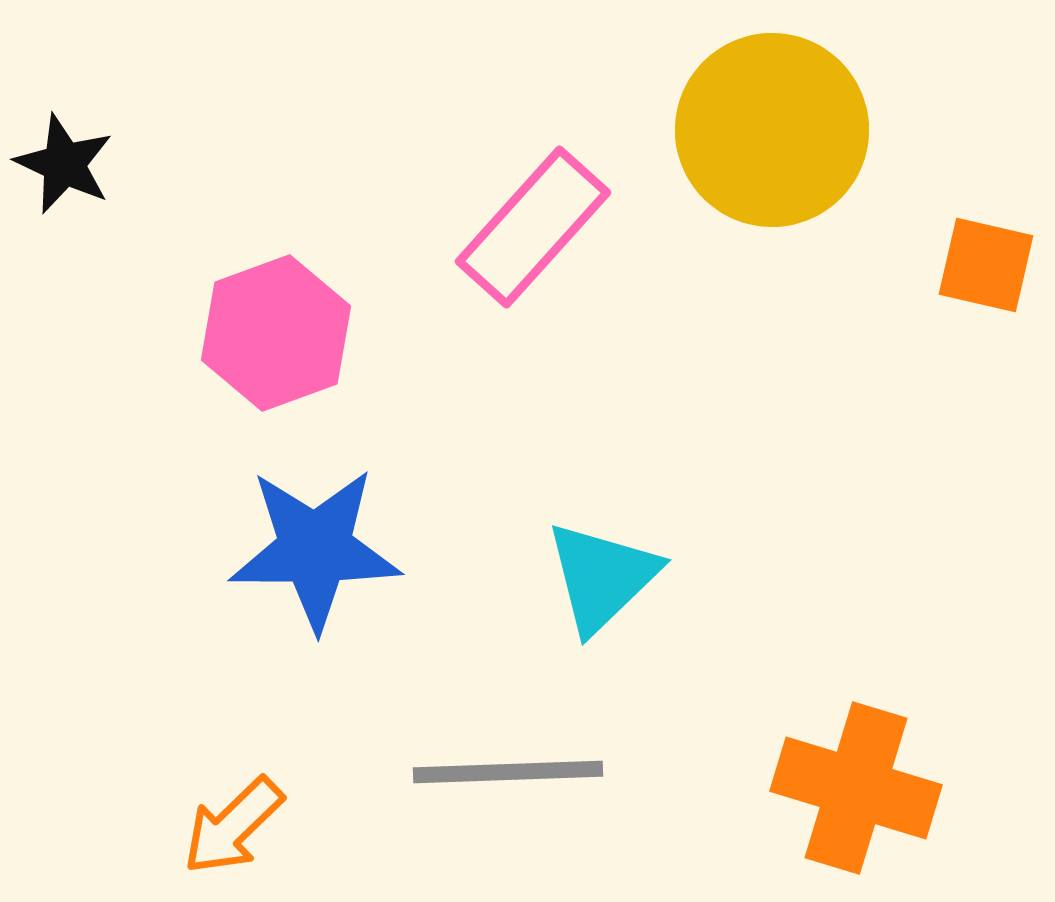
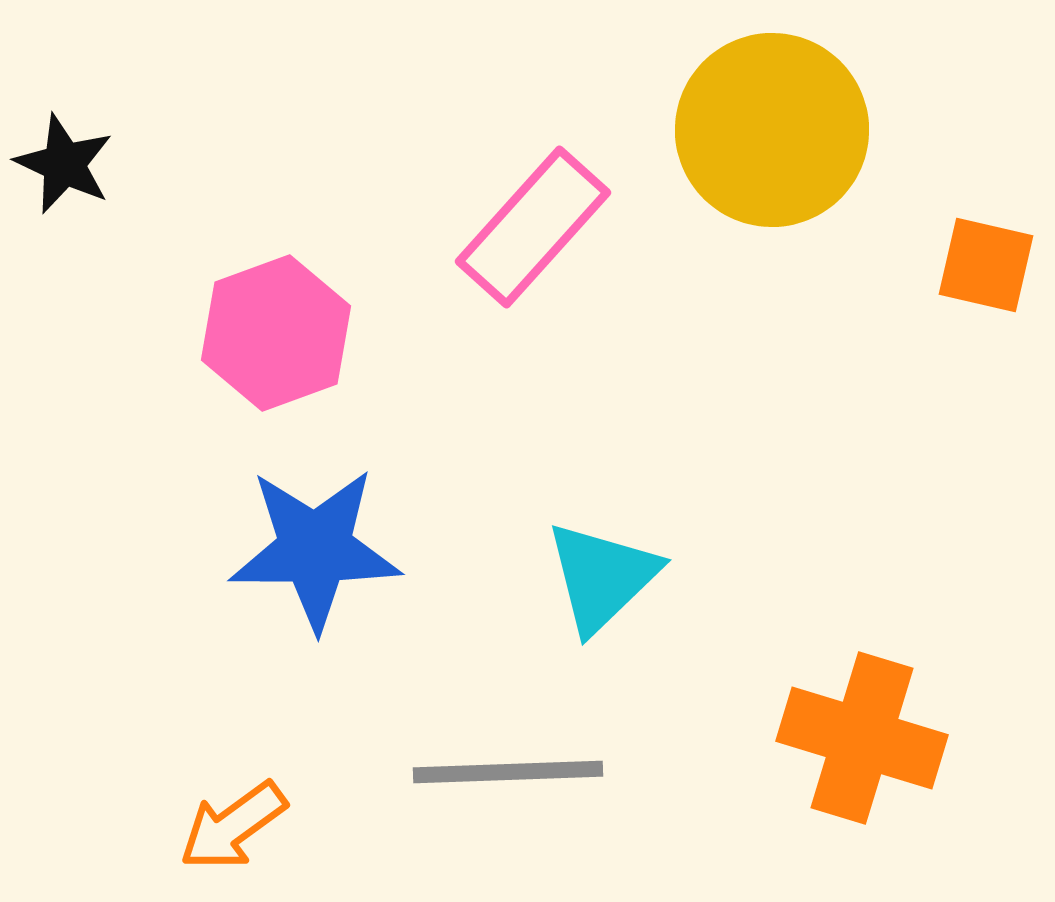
orange cross: moved 6 px right, 50 px up
orange arrow: rotated 8 degrees clockwise
